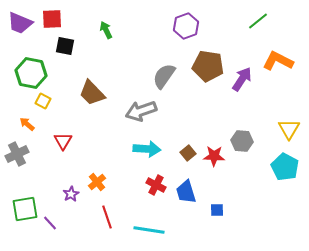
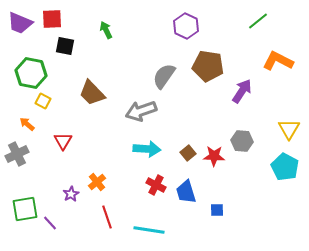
purple hexagon: rotated 15 degrees counterclockwise
purple arrow: moved 12 px down
